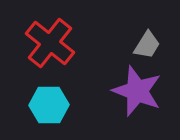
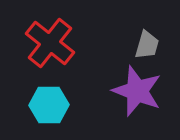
gray trapezoid: rotated 16 degrees counterclockwise
